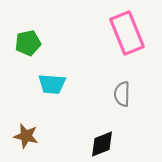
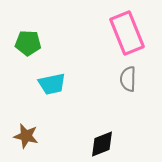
green pentagon: rotated 15 degrees clockwise
cyan trapezoid: rotated 16 degrees counterclockwise
gray semicircle: moved 6 px right, 15 px up
